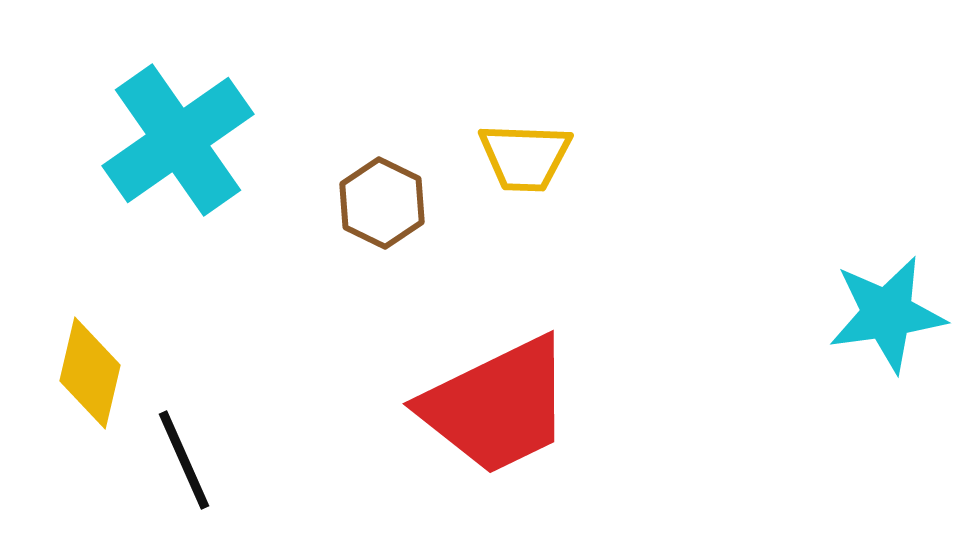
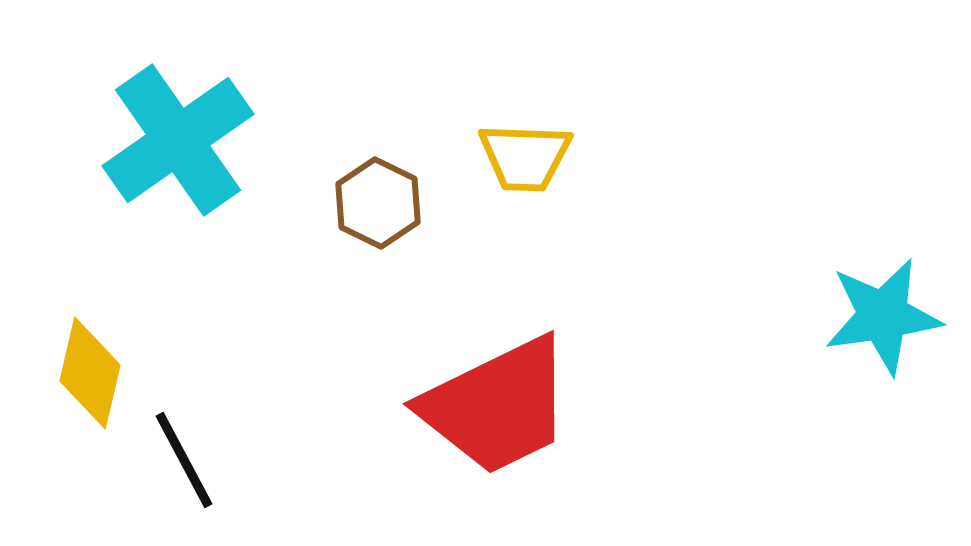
brown hexagon: moved 4 px left
cyan star: moved 4 px left, 2 px down
black line: rotated 4 degrees counterclockwise
